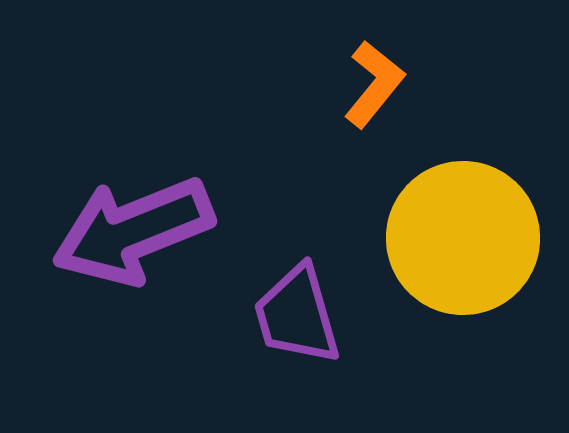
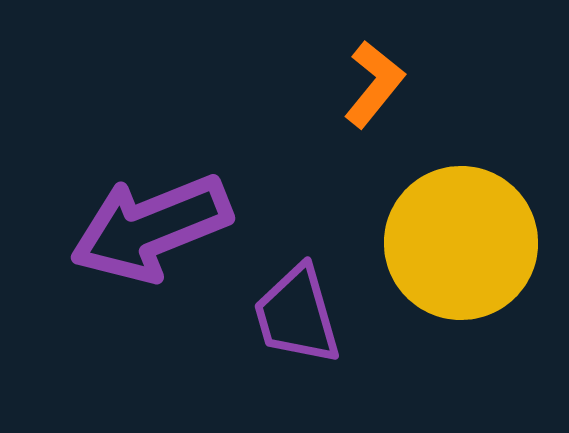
purple arrow: moved 18 px right, 3 px up
yellow circle: moved 2 px left, 5 px down
